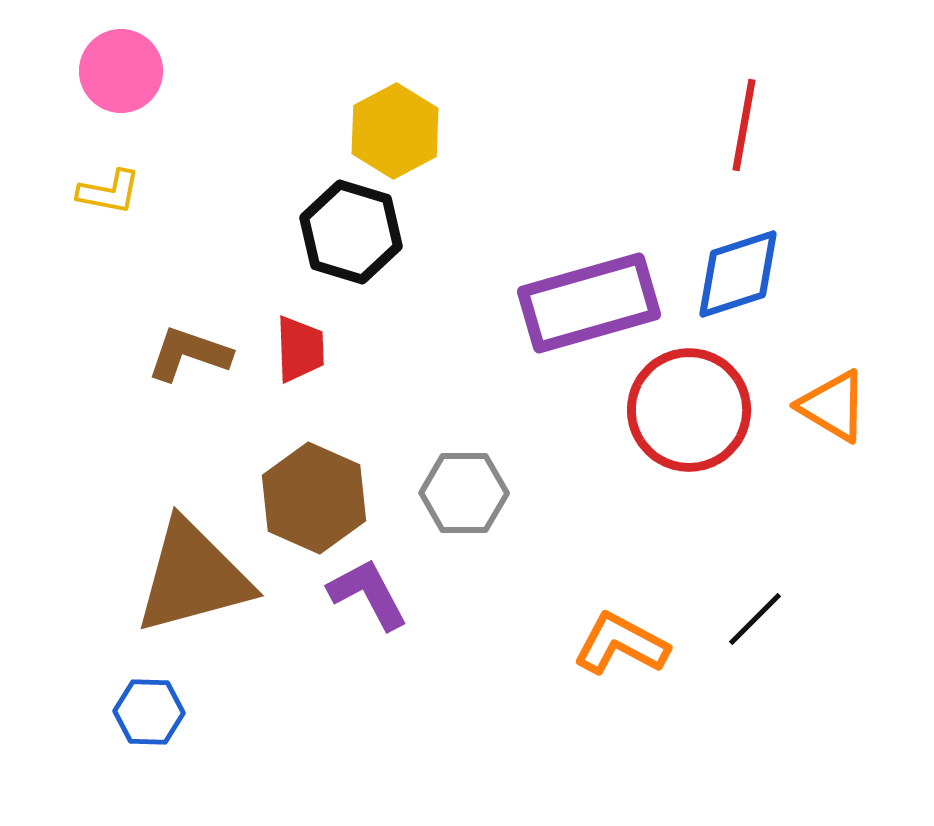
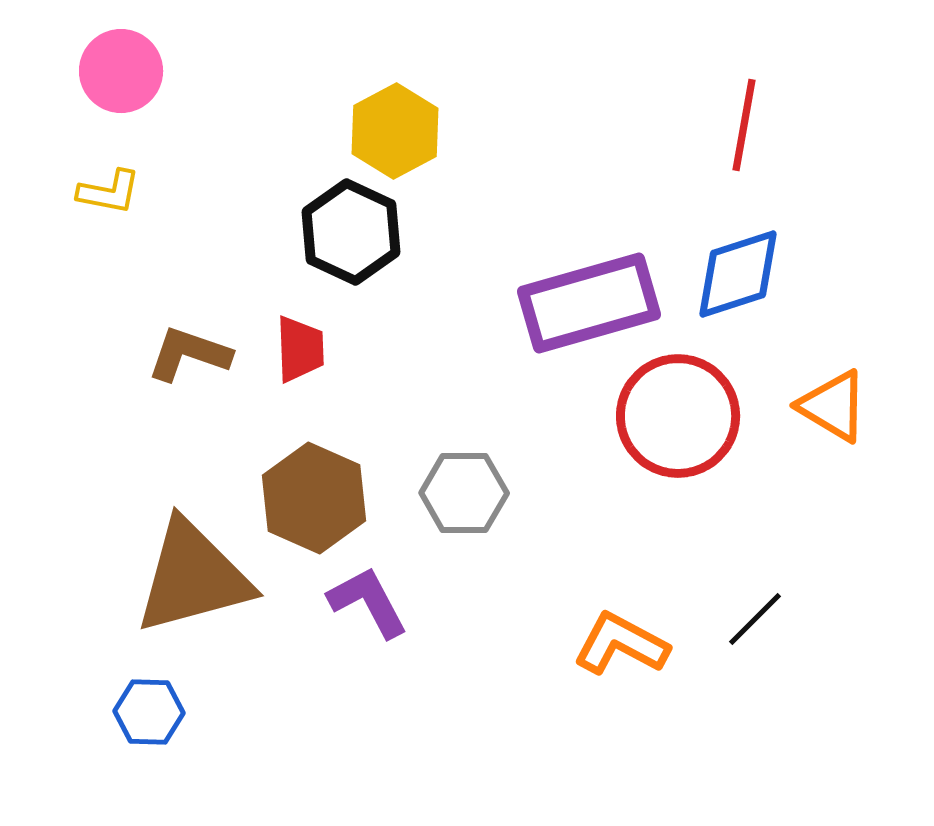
black hexagon: rotated 8 degrees clockwise
red circle: moved 11 px left, 6 px down
purple L-shape: moved 8 px down
